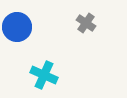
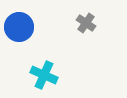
blue circle: moved 2 px right
